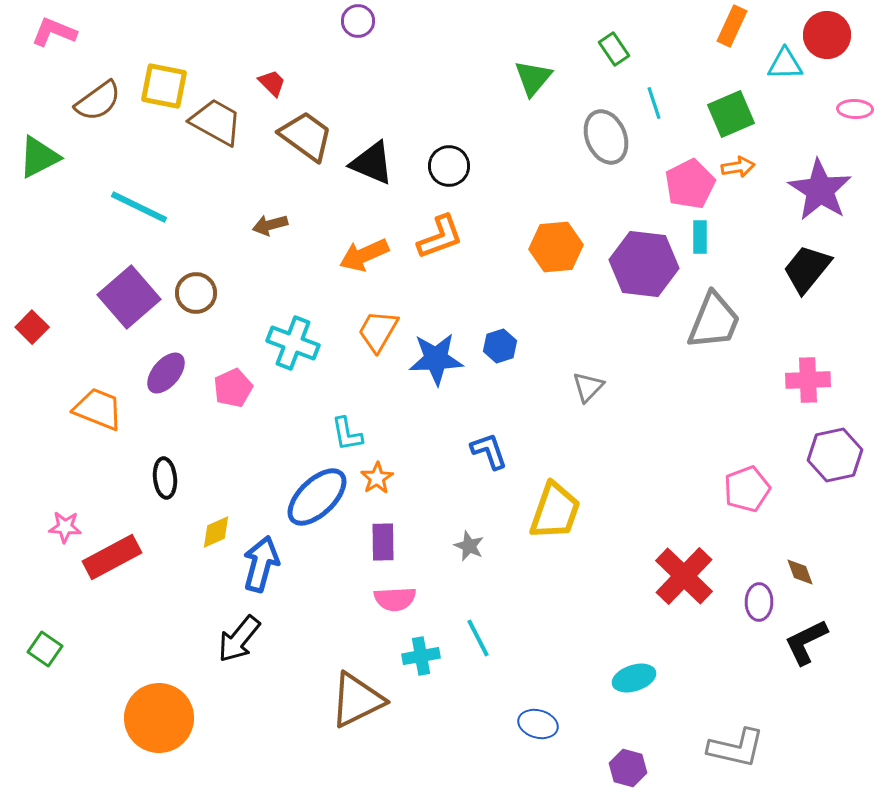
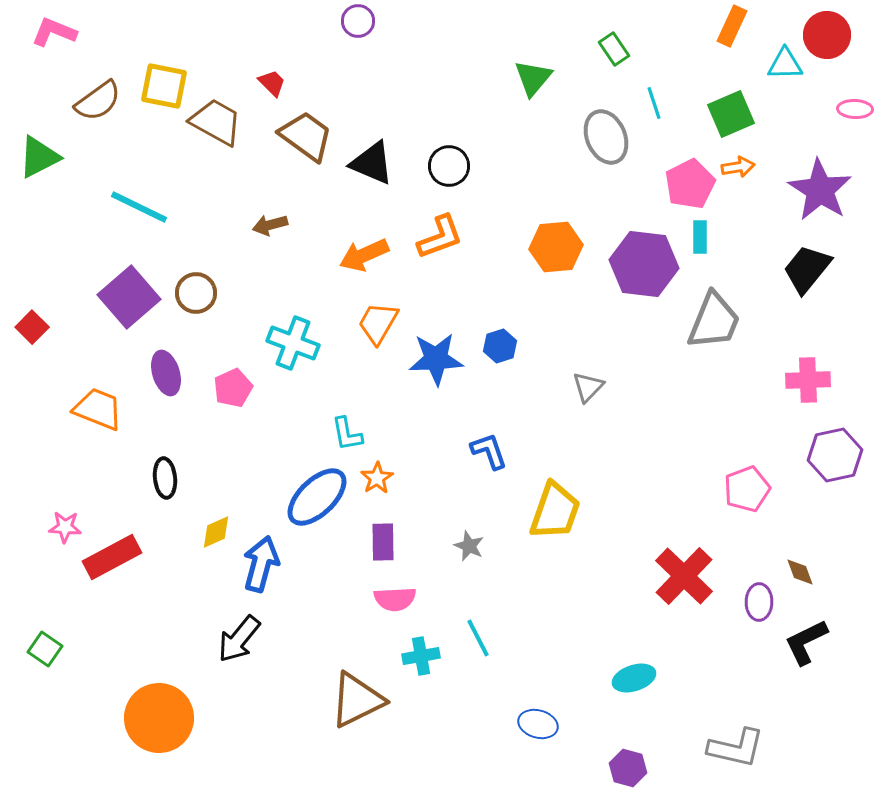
orange trapezoid at (378, 331): moved 8 px up
purple ellipse at (166, 373): rotated 57 degrees counterclockwise
